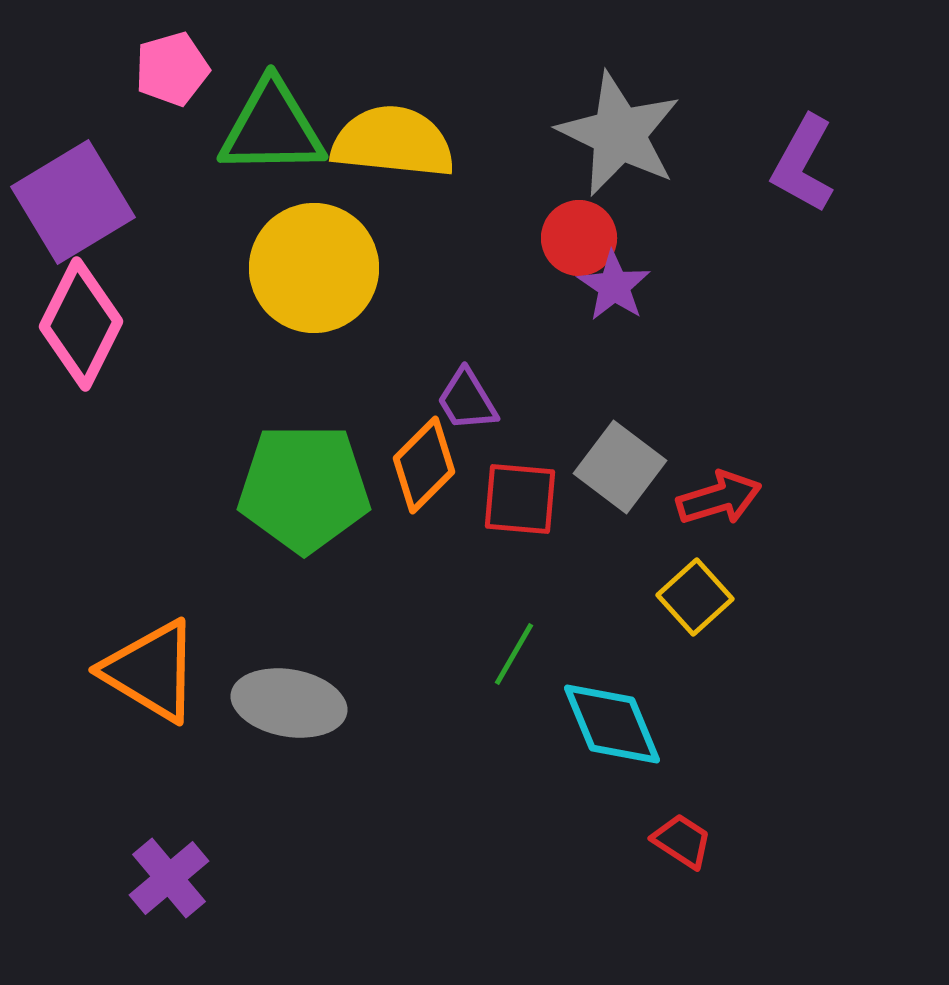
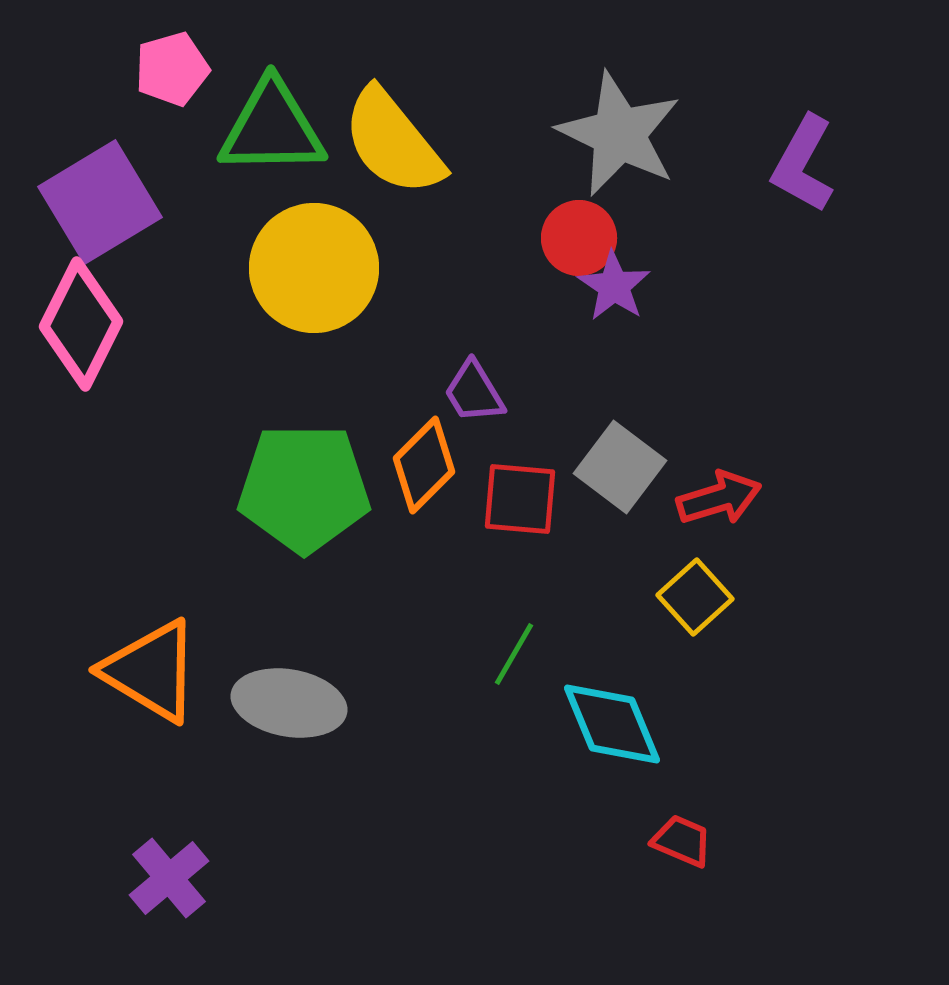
yellow semicircle: rotated 135 degrees counterclockwise
purple square: moved 27 px right
purple trapezoid: moved 7 px right, 8 px up
red trapezoid: rotated 10 degrees counterclockwise
